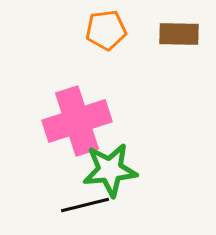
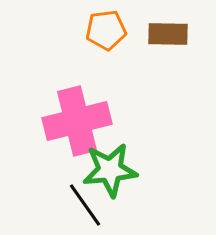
brown rectangle: moved 11 px left
pink cross: rotated 4 degrees clockwise
black line: rotated 69 degrees clockwise
